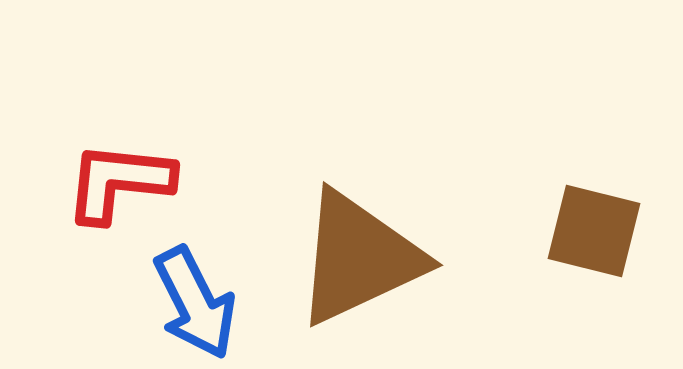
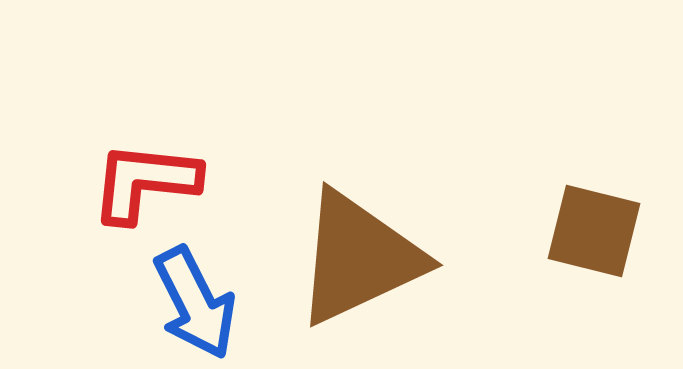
red L-shape: moved 26 px right
